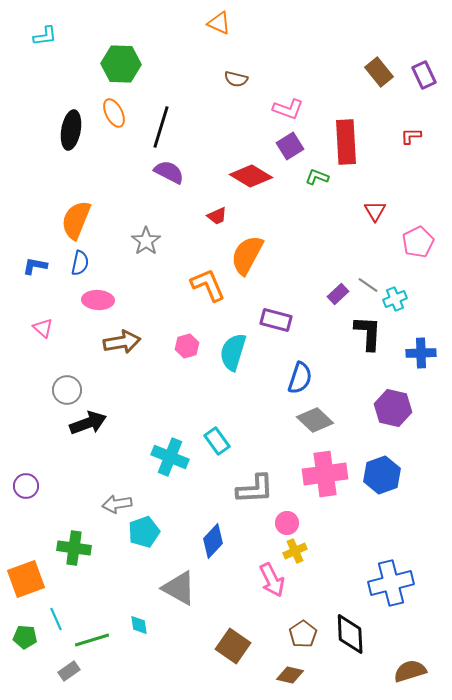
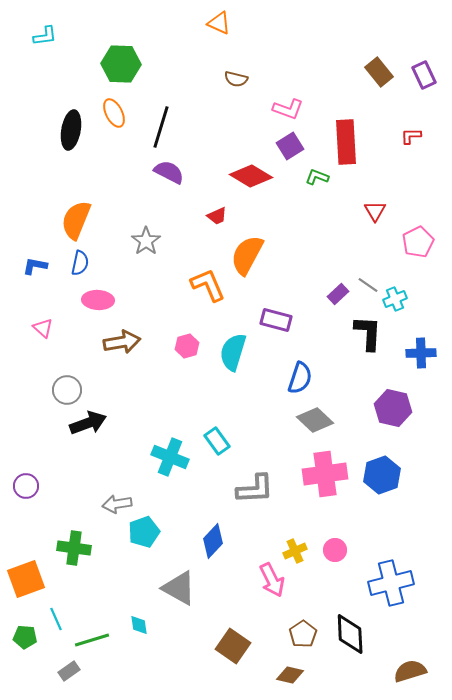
pink circle at (287, 523): moved 48 px right, 27 px down
